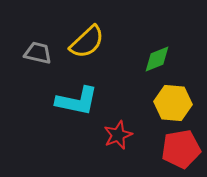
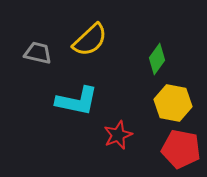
yellow semicircle: moved 3 px right, 2 px up
green diamond: rotated 32 degrees counterclockwise
yellow hexagon: rotated 6 degrees clockwise
red pentagon: rotated 21 degrees clockwise
